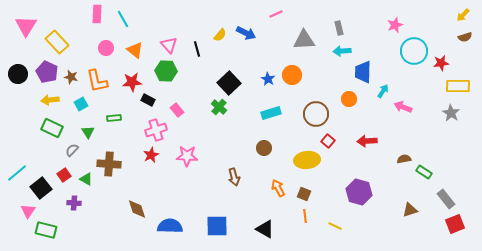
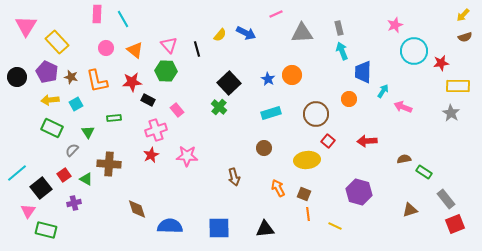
gray triangle at (304, 40): moved 2 px left, 7 px up
cyan arrow at (342, 51): rotated 72 degrees clockwise
black circle at (18, 74): moved 1 px left, 3 px down
cyan square at (81, 104): moved 5 px left
purple cross at (74, 203): rotated 16 degrees counterclockwise
orange line at (305, 216): moved 3 px right, 2 px up
blue square at (217, 226): moved 2 px right, 2 px down
black triangle at (265, 229): rotated 36 degrees counterclockwise
